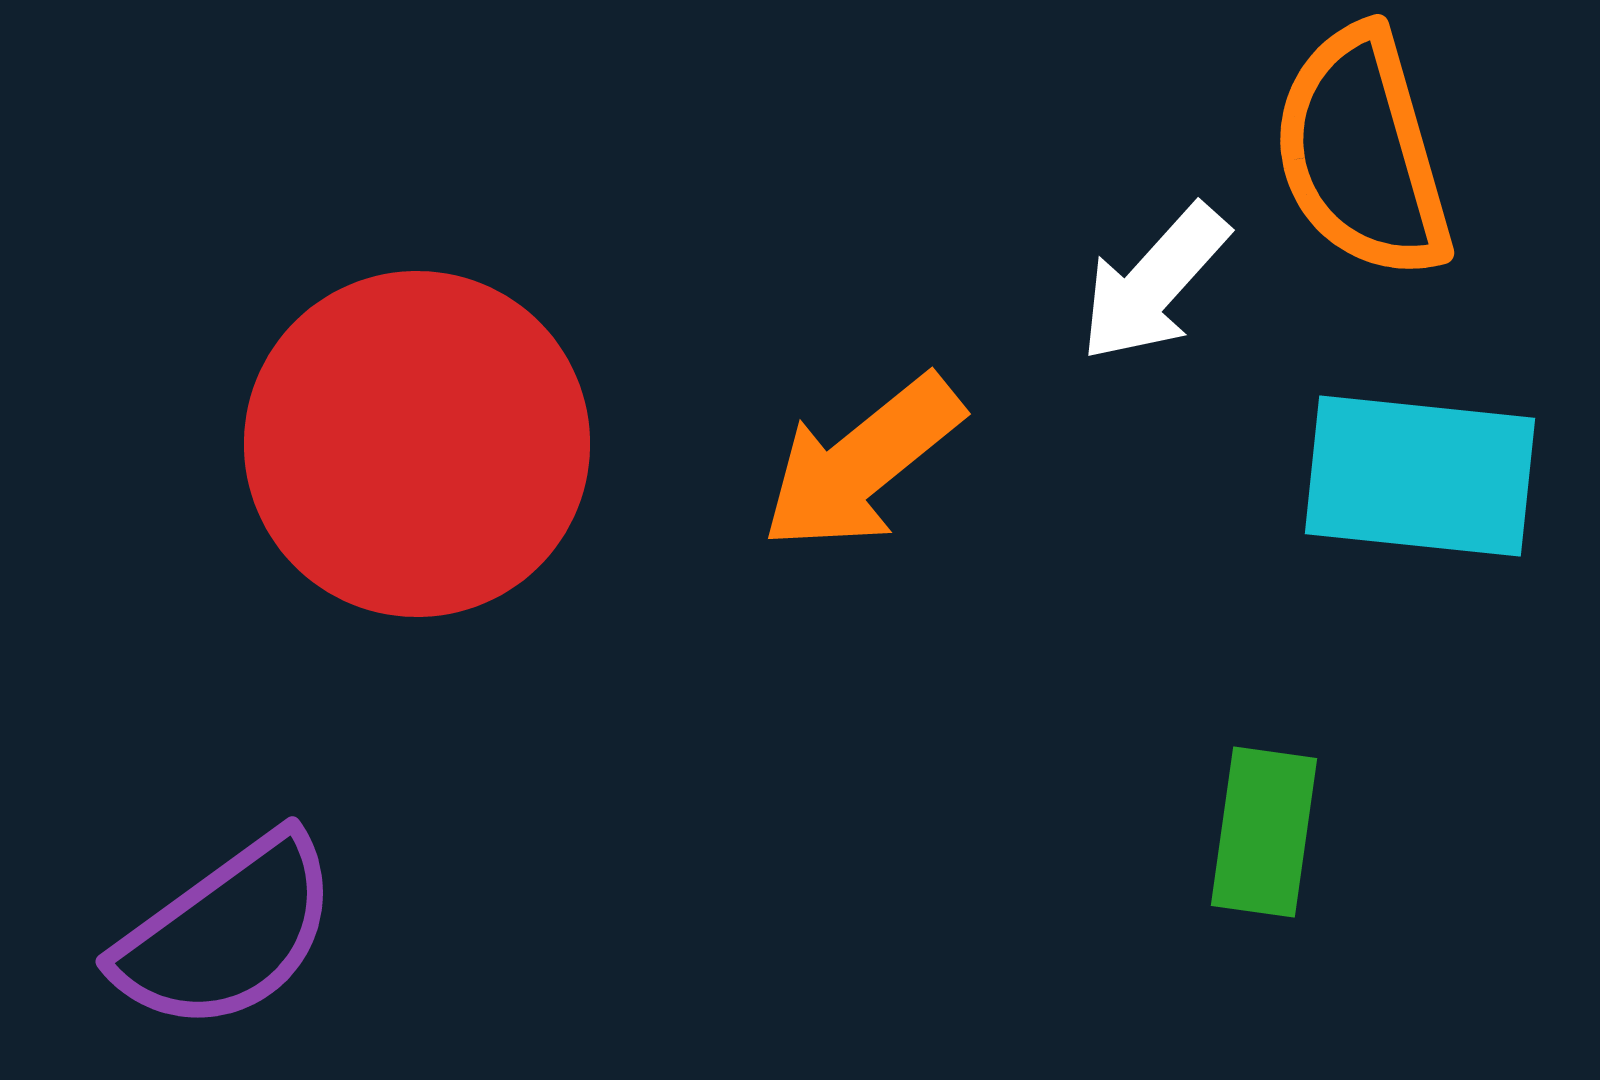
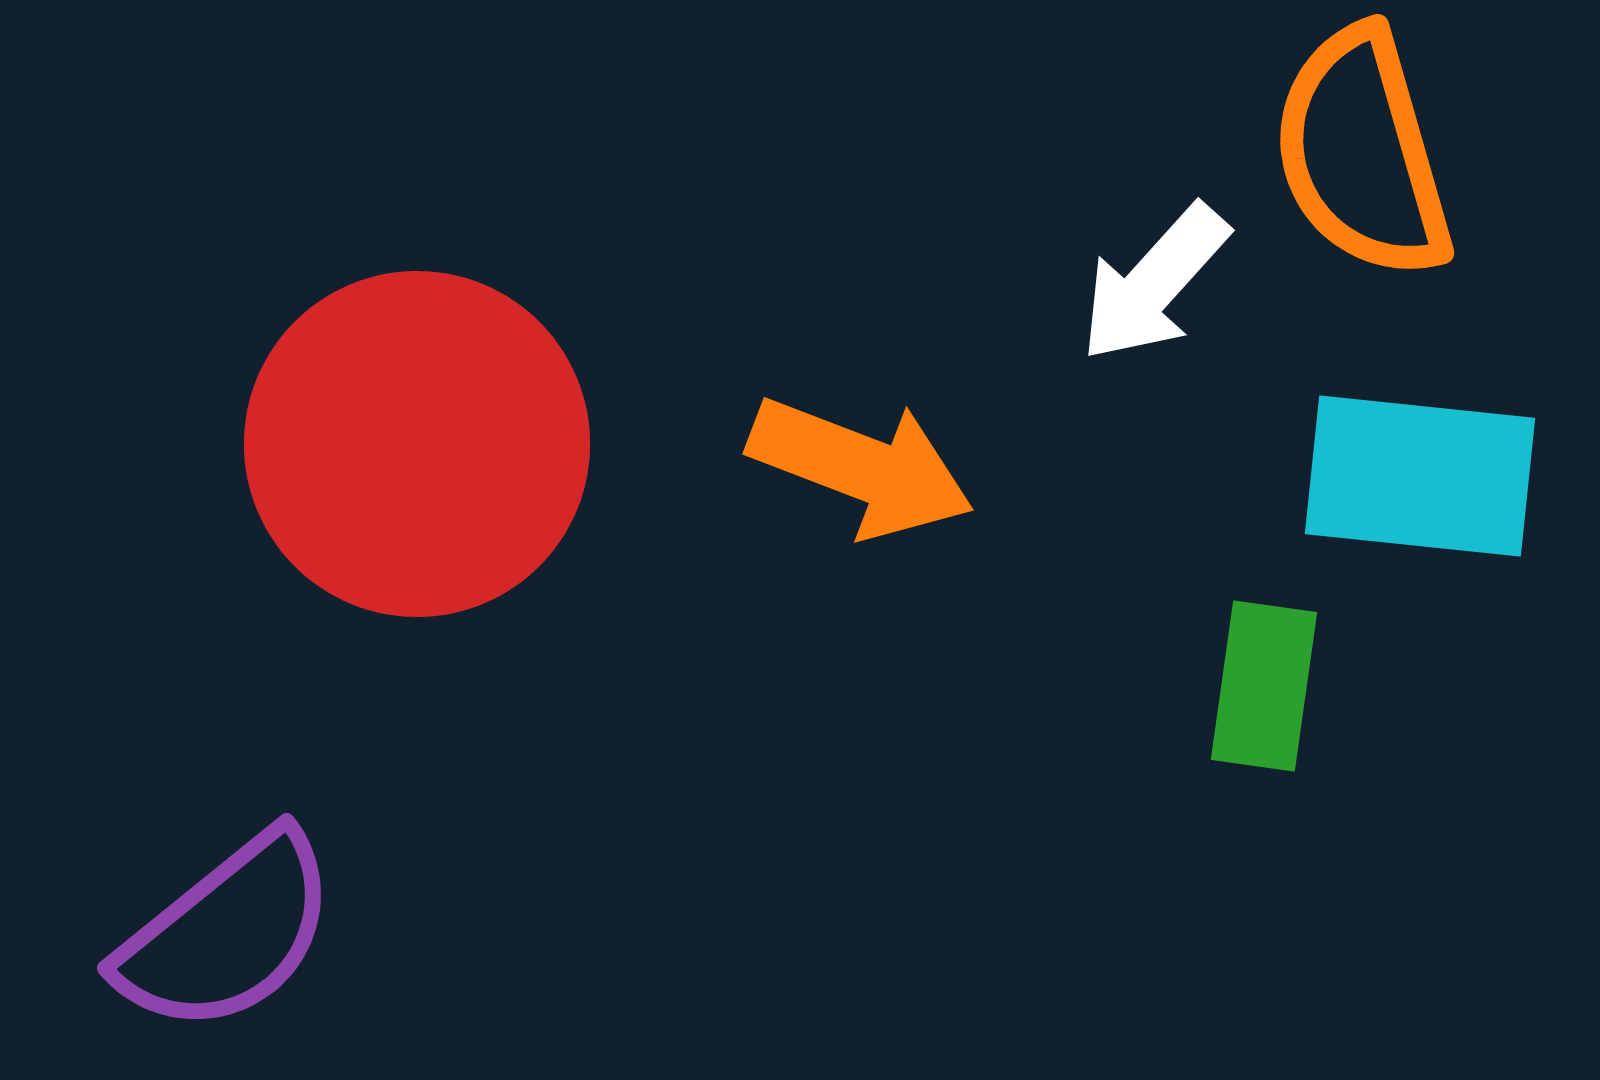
orange arrow: moved 1 px left, 4 px down; rotated 120 degrees counterclockwise
green rectangle: moved 146 px up
purple semicircle: rotated 3 degrees counterclockwise
